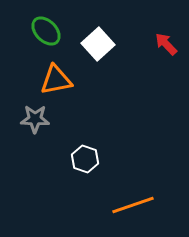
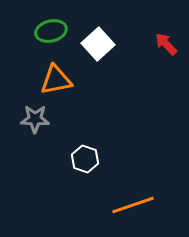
green ellipse: moved 5 px right; rotated 60 degrees counterclockwise
